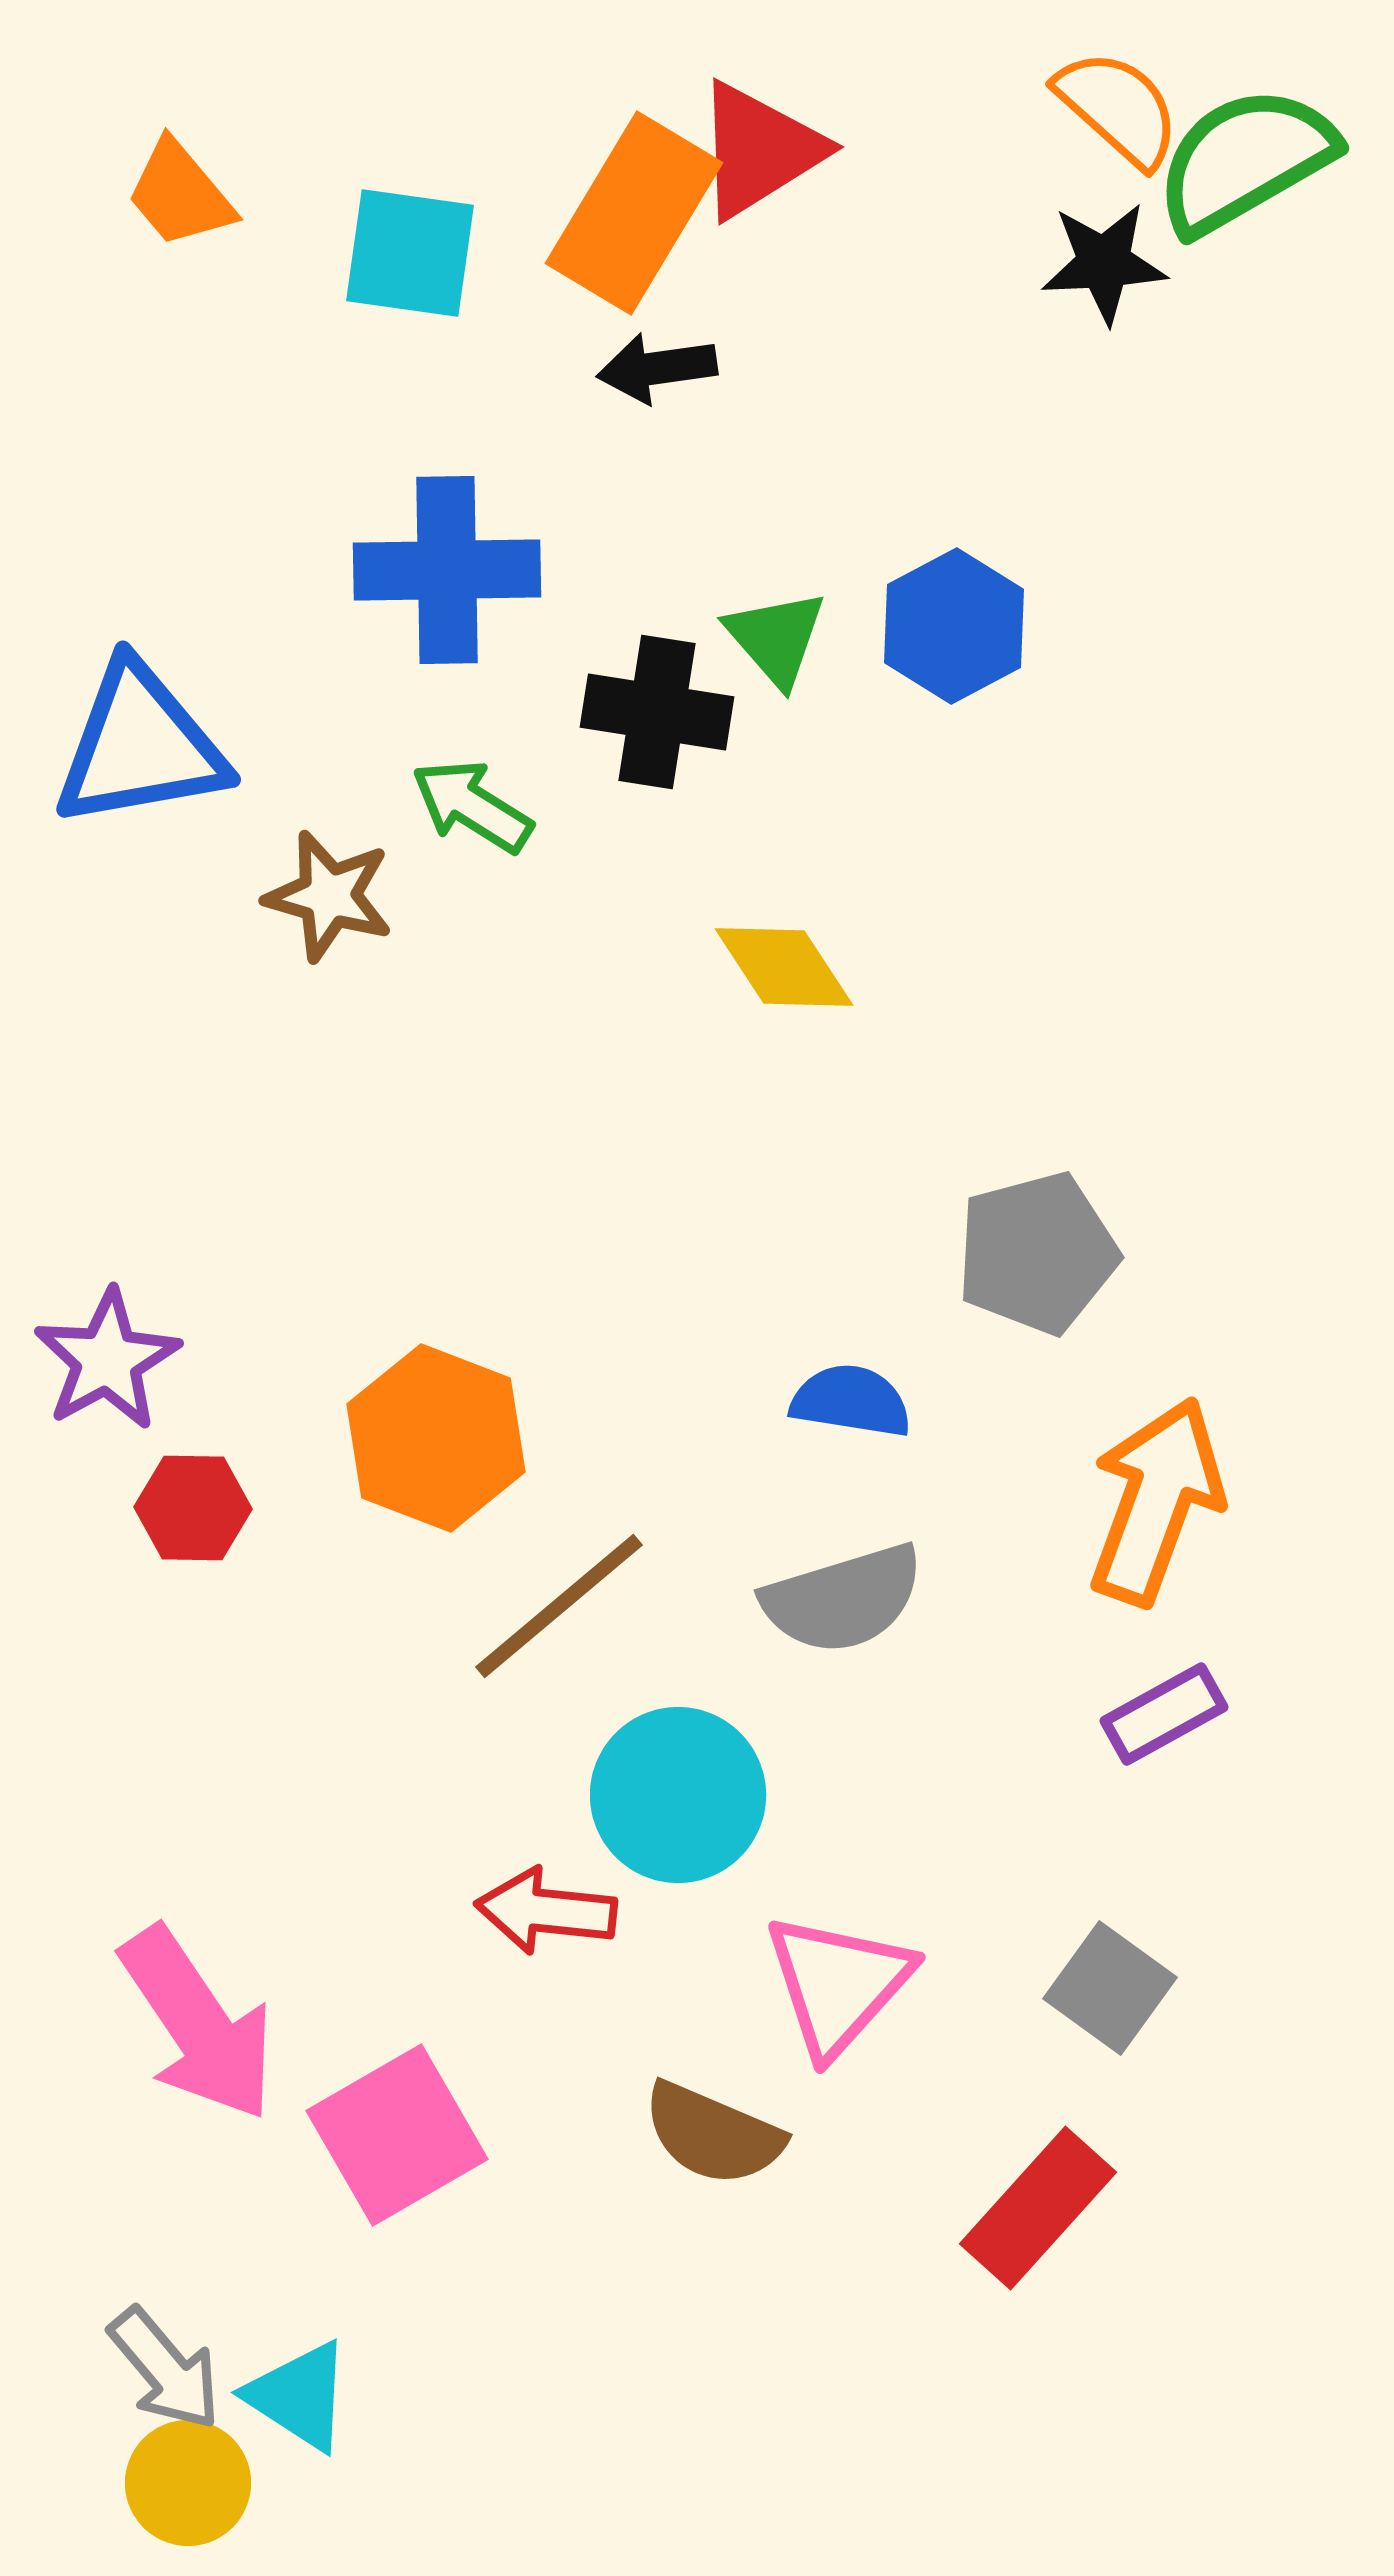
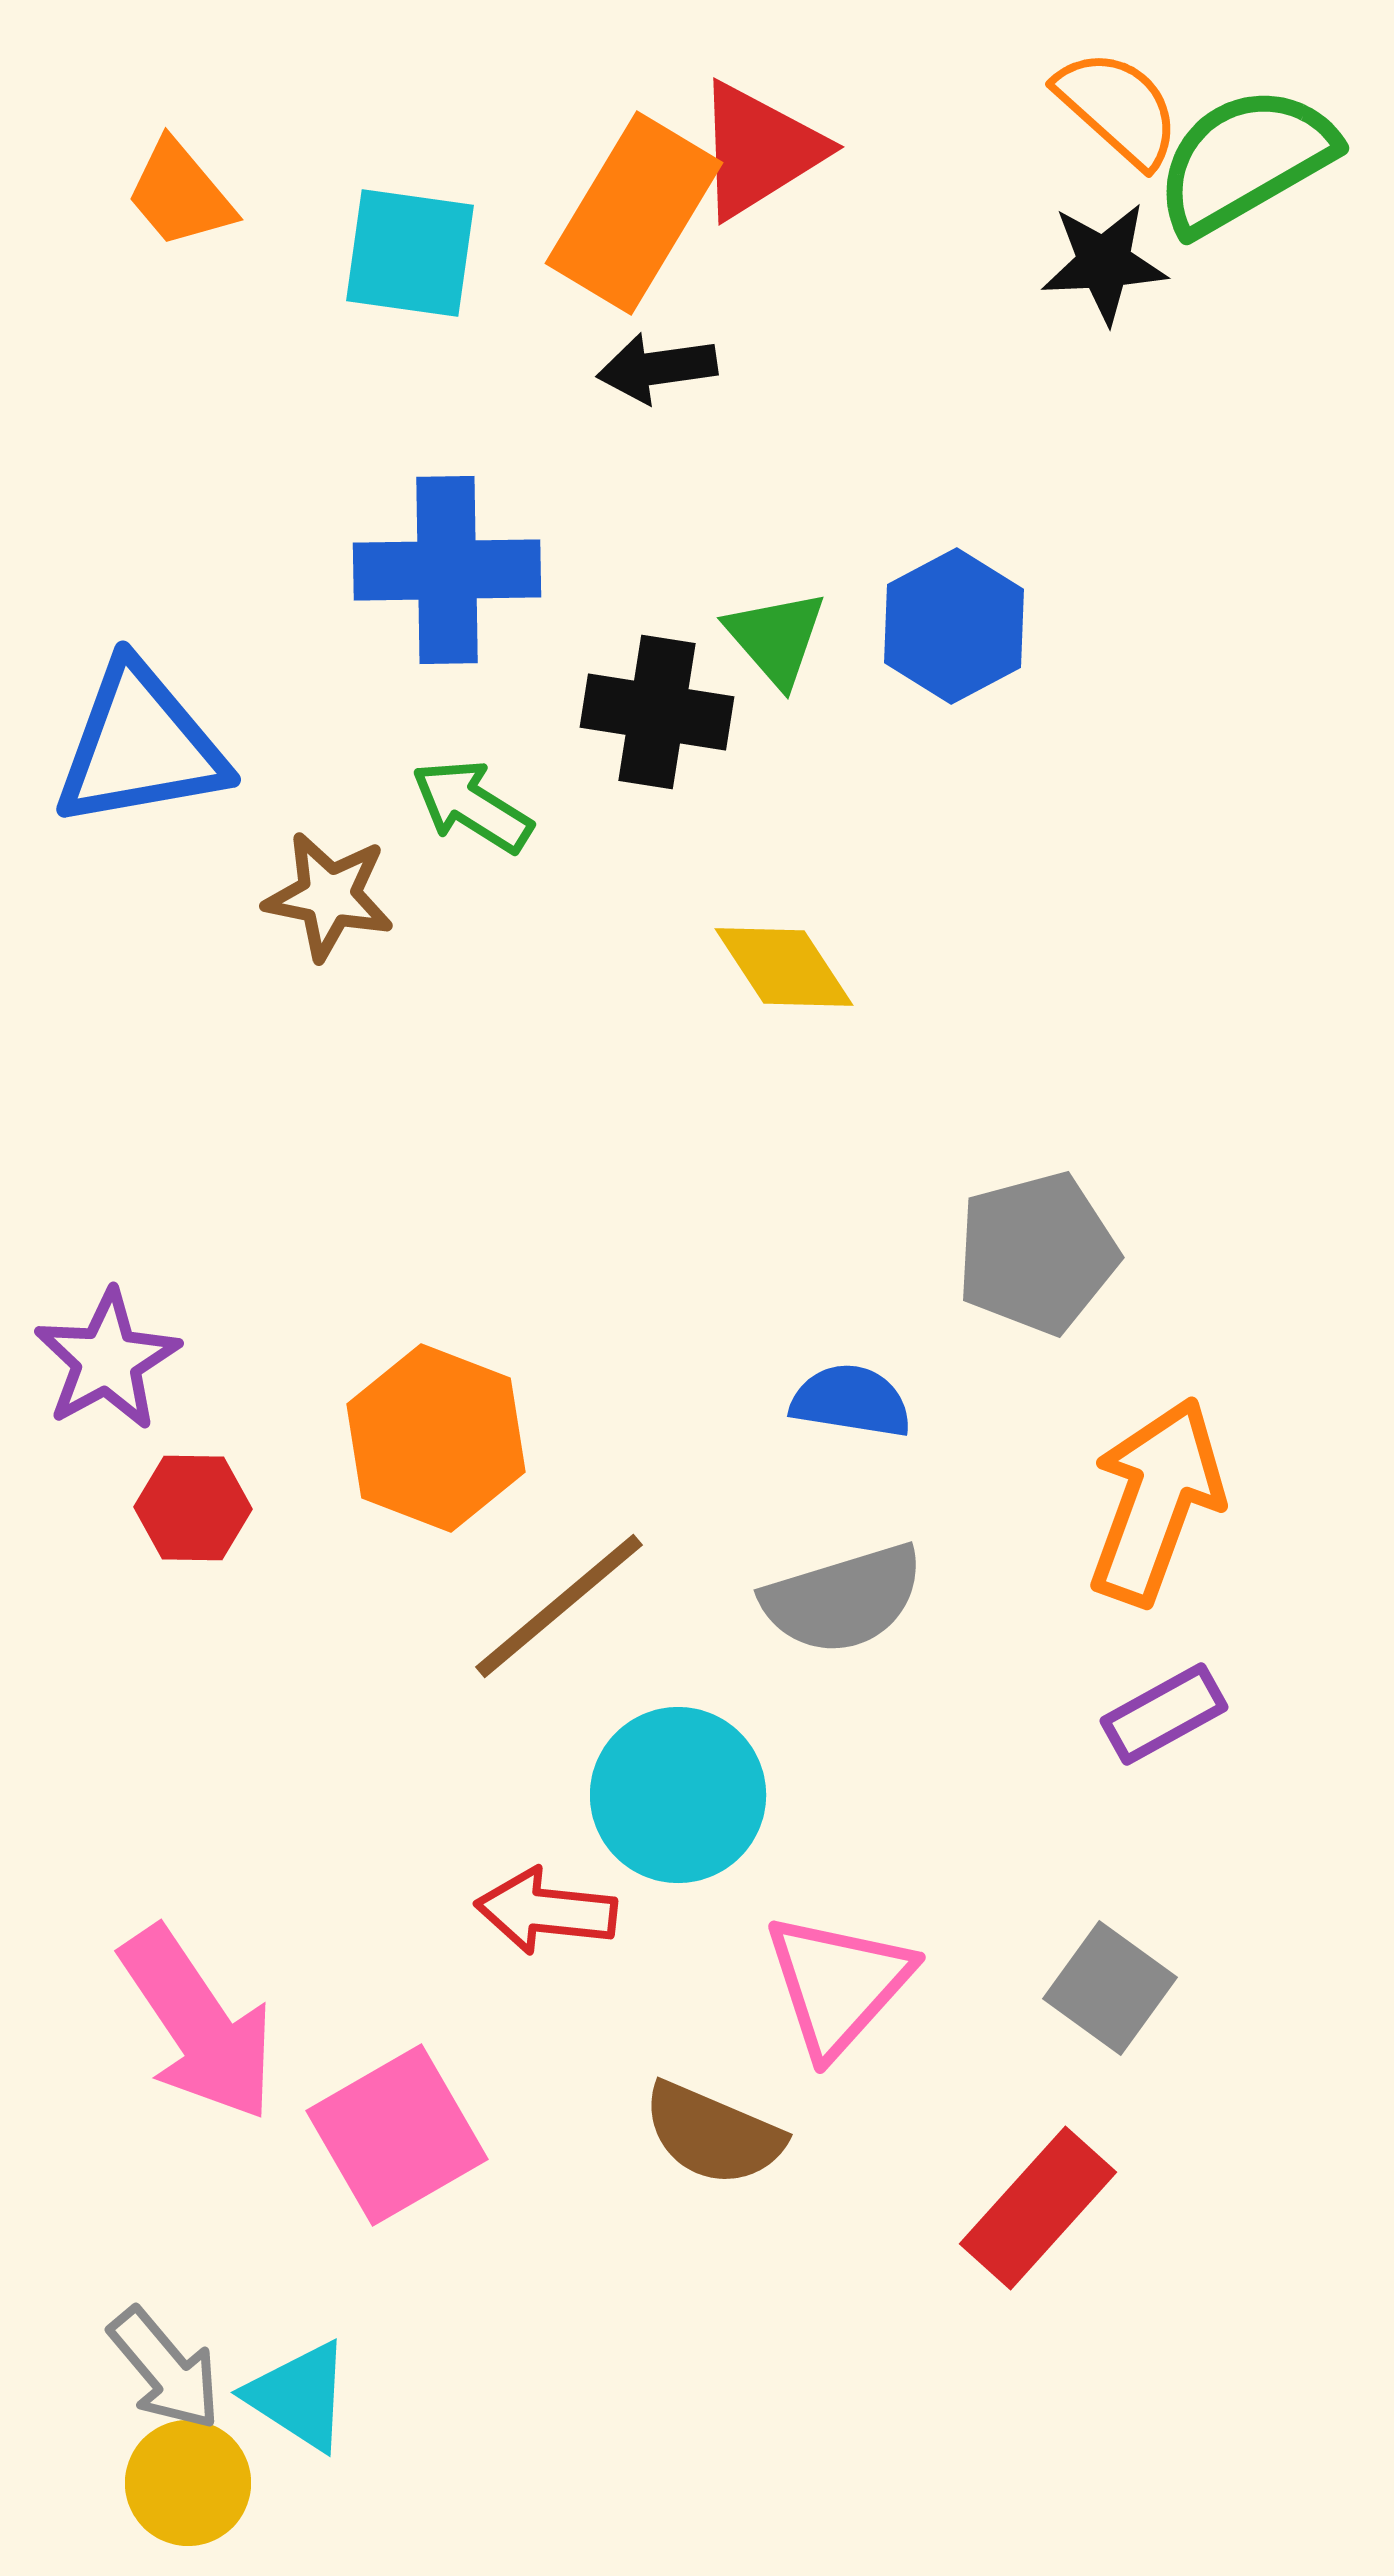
brown star: rotated 5 degrees counterclockwise
